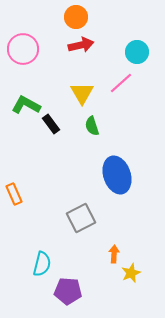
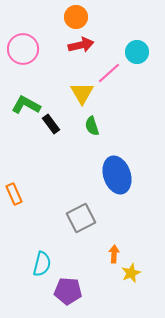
pink line: moved 12 px left, 10 px up
